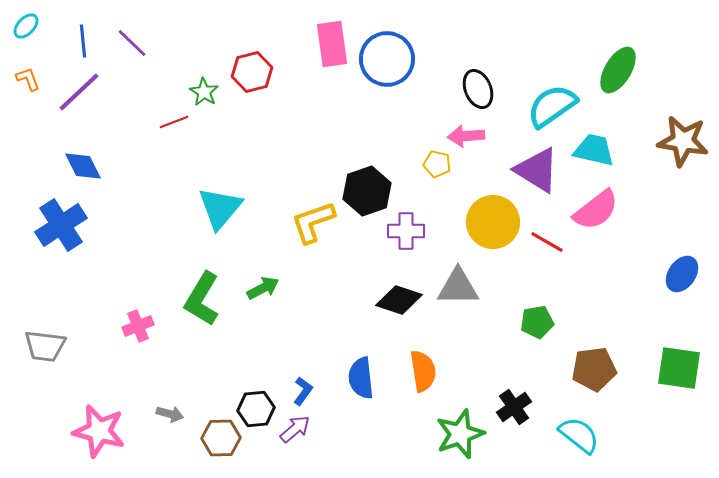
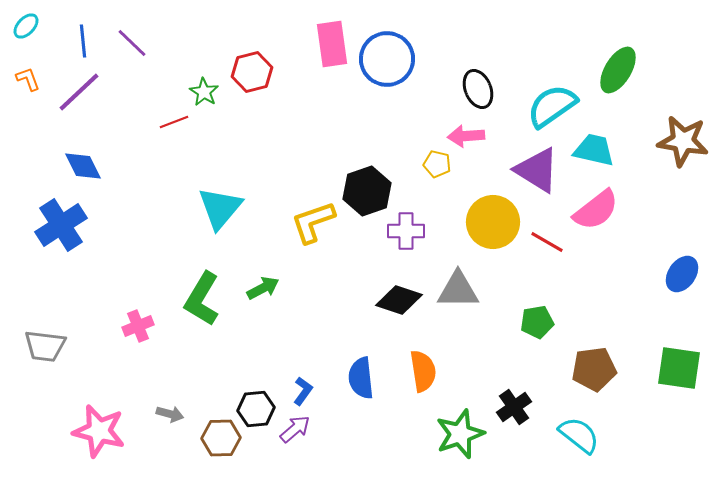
gray triangle at (458, 287): moved 3 px down
